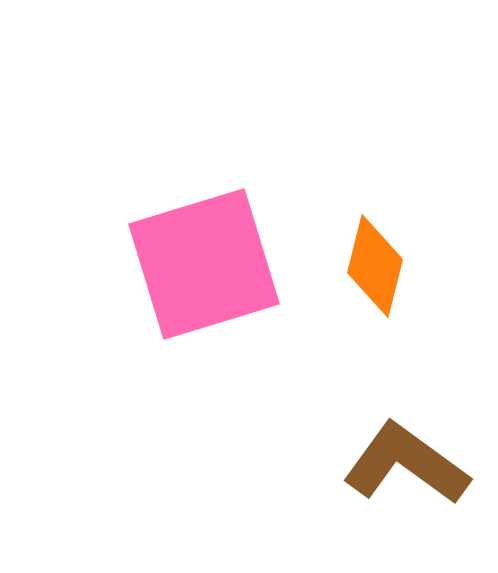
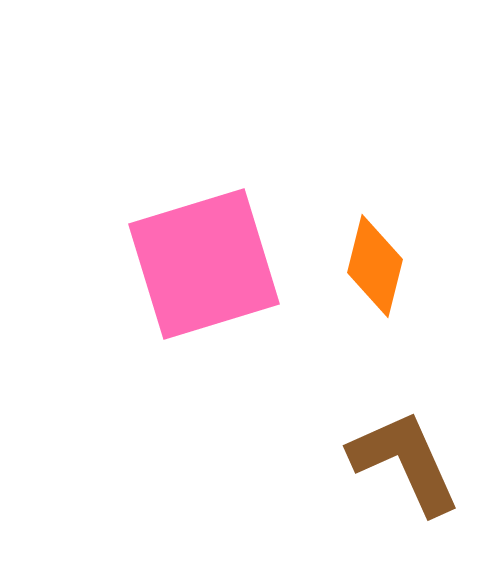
brown L-shape: moved 1 px left, 2 px up; rotated 30 degrees clockwise
